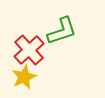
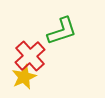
red cross: moved 1 px right, 6 px down
